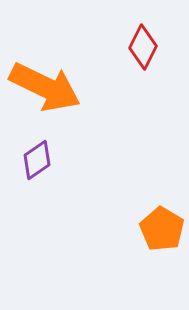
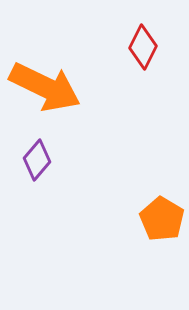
purple diamond: rotated 15 degrees counterclockwise
orange pentagon: moved 10 px up
